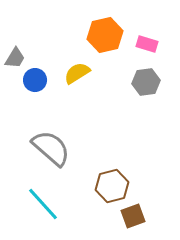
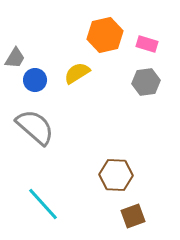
gray semicircle: moved 16 px left, 21 px up
brown hexagon: moved 4 px right, 11 px up; rotated 16 degrees clockwise
